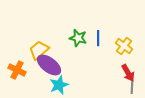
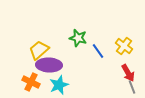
blue line: moved 13 px down; rotated 35 degrees counterclockwise
purple ellipse: rotated 35 degrees counterclockwise
orange cross: moved 14 px right, 12 px down
gray line: rotated 24 degrees counterclockwise
